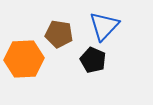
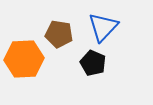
blue triangle: moved 1 px left, 1 px down
black pentagon: moved 3 px down
